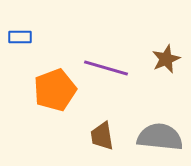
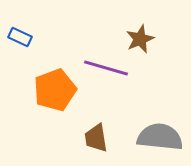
blue rectangle: rotated 25 degrees clockwise
brown star: moved 26 px left, 20 px up
brown trapezoid: moved 6 px left, 2 px down
